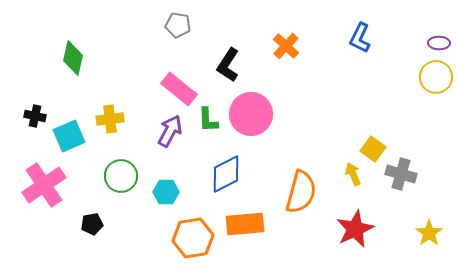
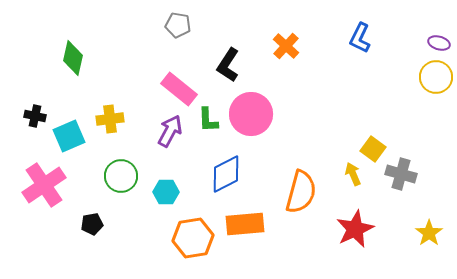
purple ellipse: rotated 15 degrees clockwise
